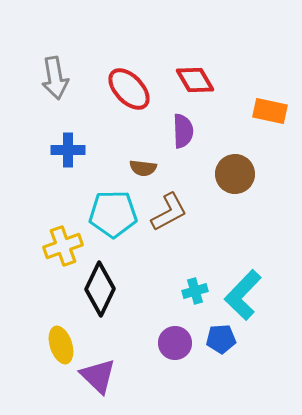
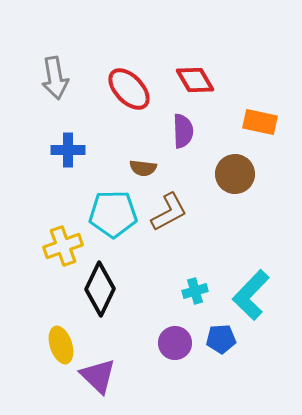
orange rectangle: moved 10 px left, 11 px down
cyan L-shape: moved 8 px right
